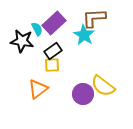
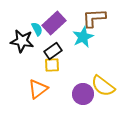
cyan star: moved 1 px left, 2 px down; rotated 15 degrees clockwise
